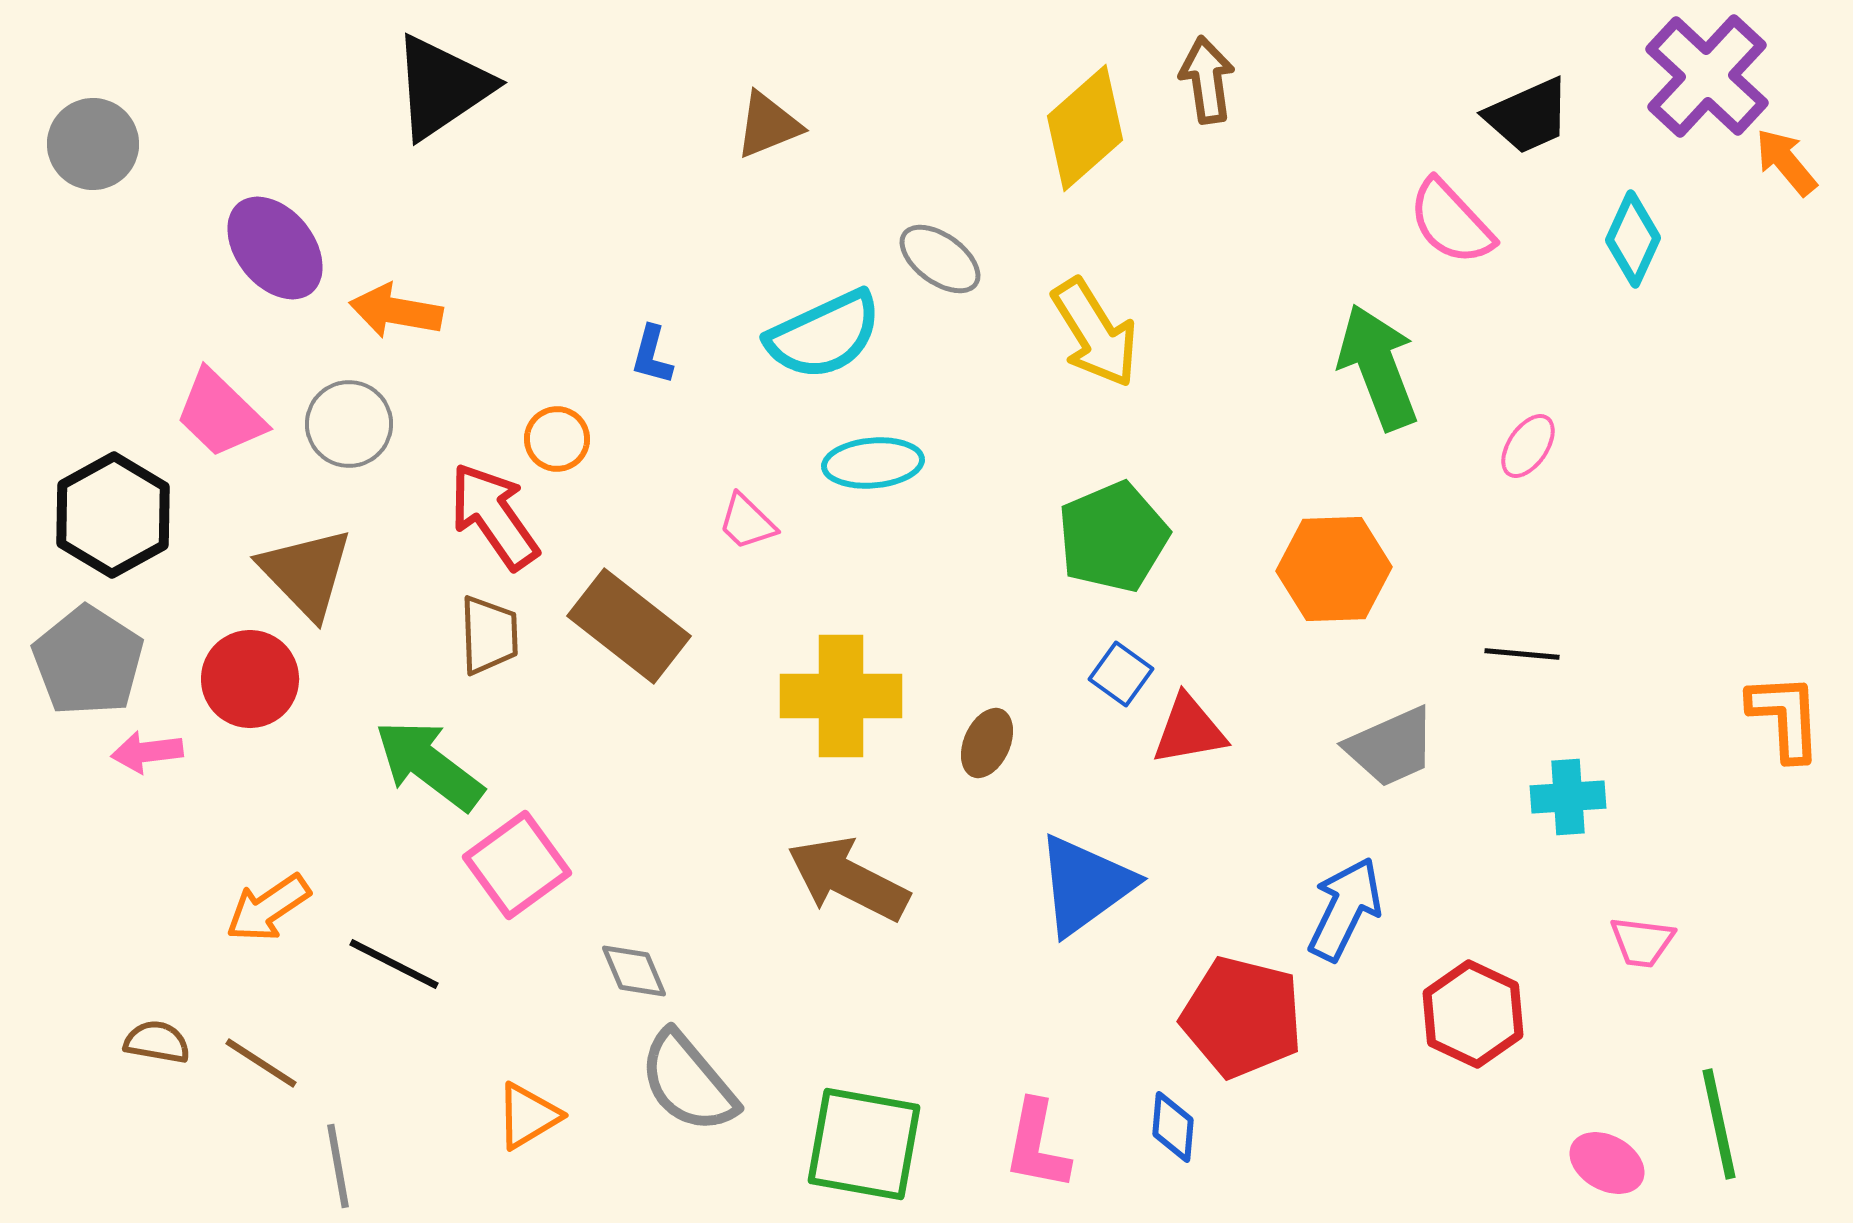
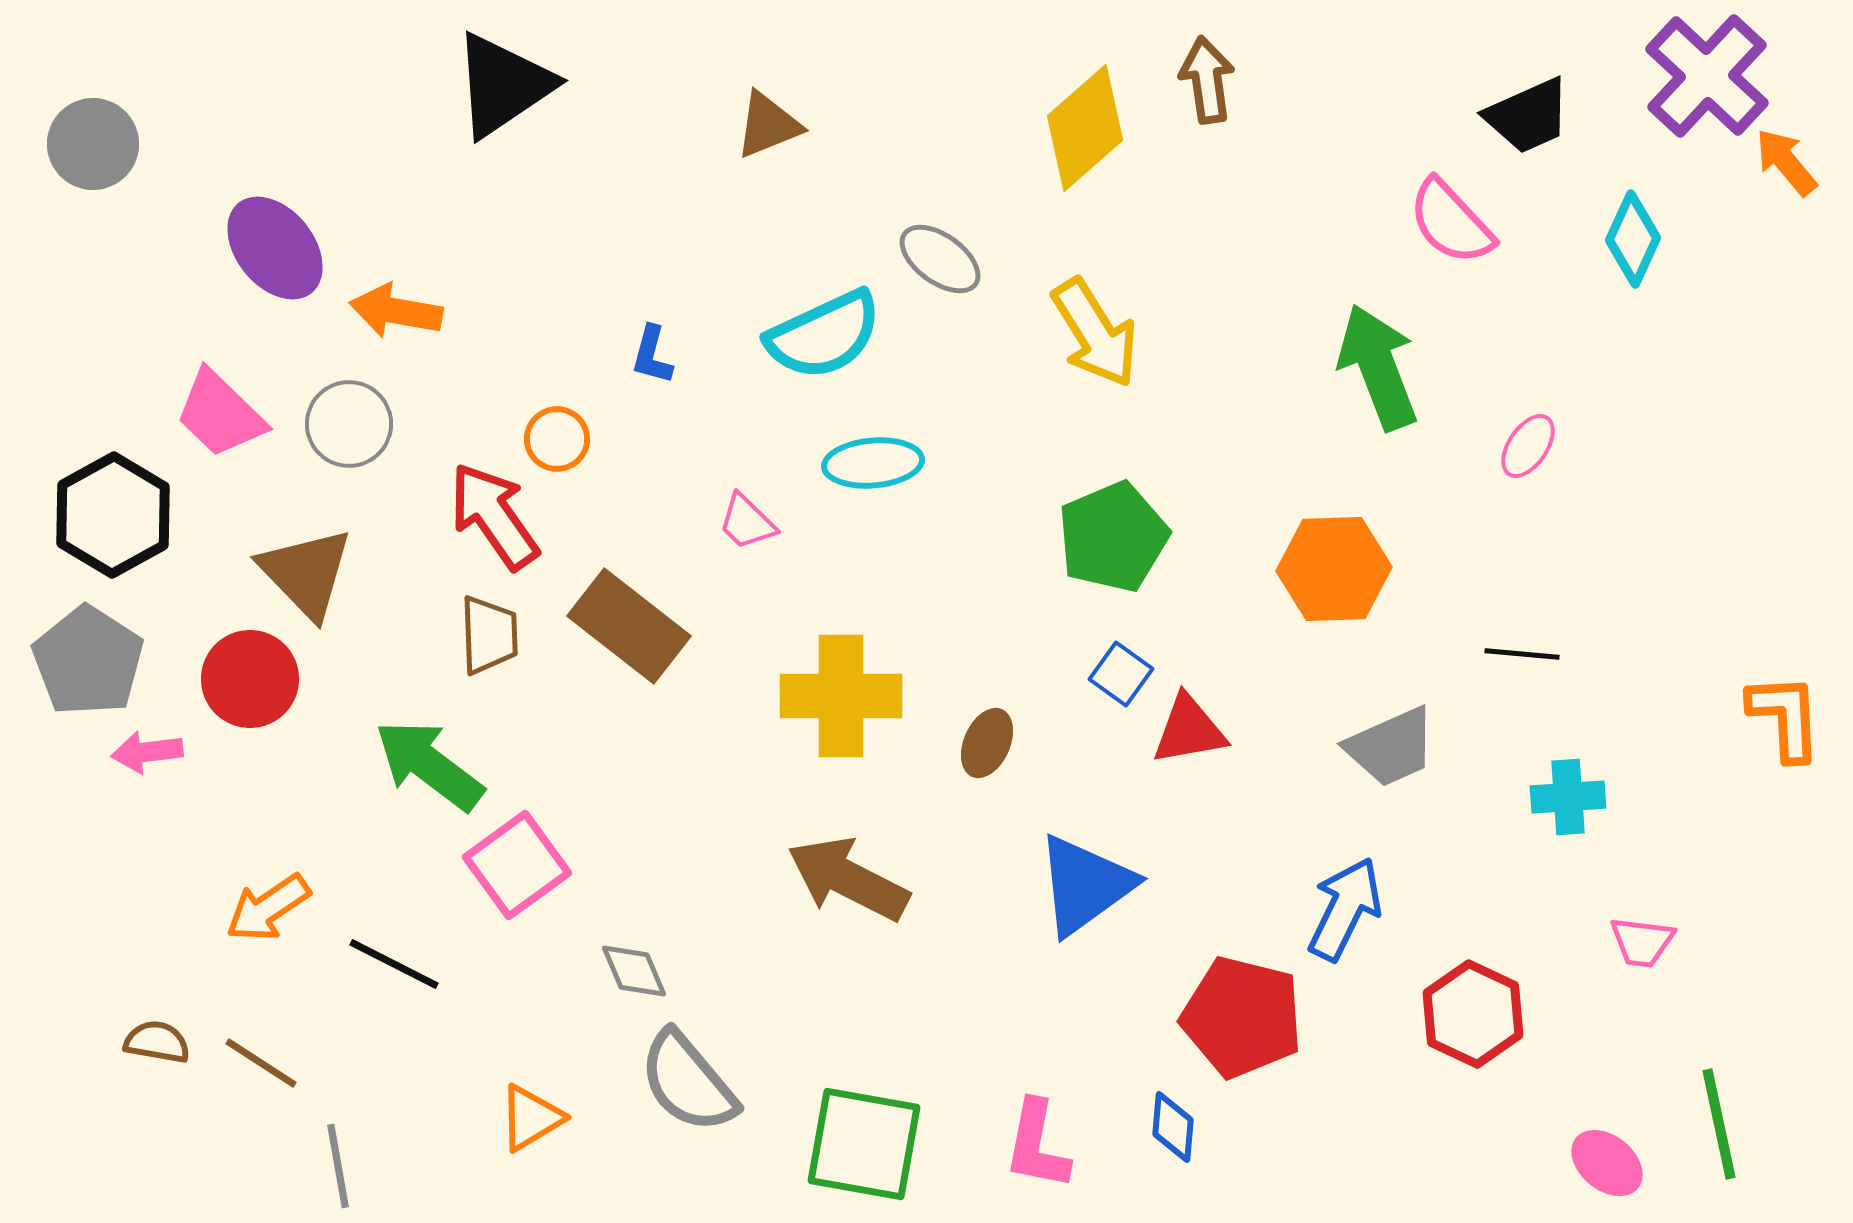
black triangle at (442, 87): moved 61 px right, 2 px up
orange triangle at (528, 1116): moved 3 px right, 2 px down
pink ellipse at (1607, 1163): rotated 10 degrees clockwise
